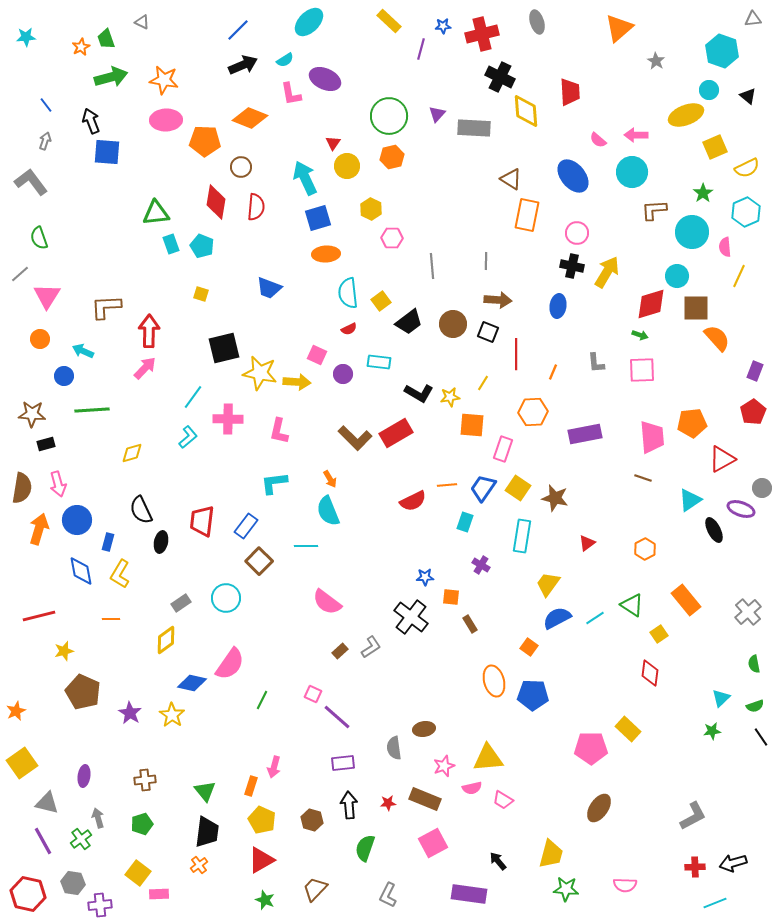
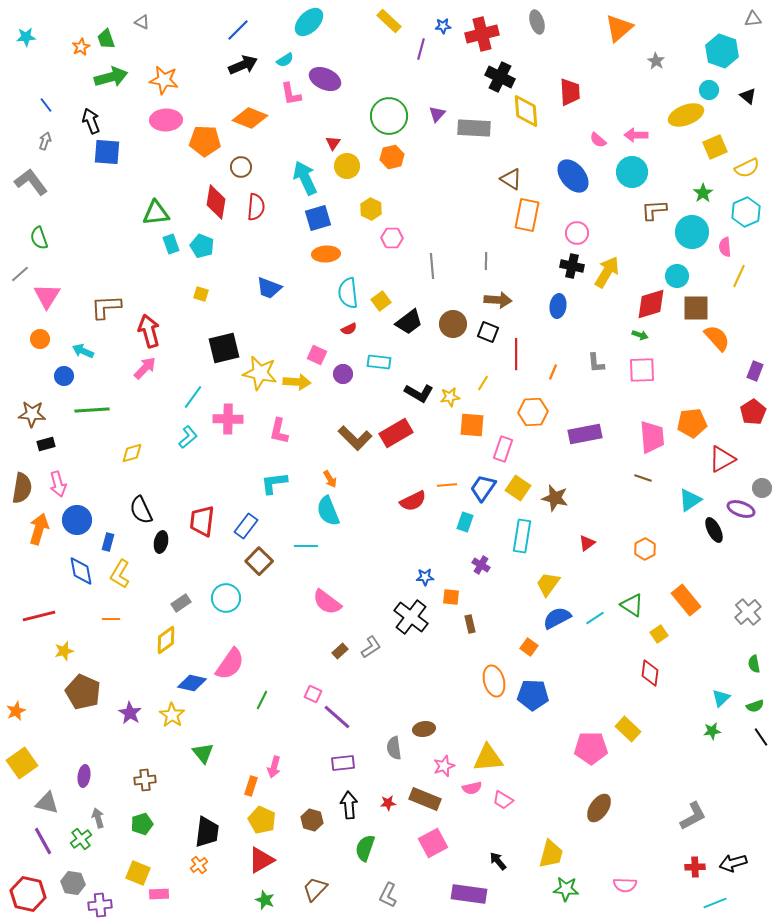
red arrow at (149, 331): rotated 16 degrees counterclockwise
brown rectangle at (470, 624): rotated 18 degrees clockwise
green triangle at (205, 791): moved 2 px left, 38 px up
yellow square at (138, 873): rotated 15 degrees counterclockwise
